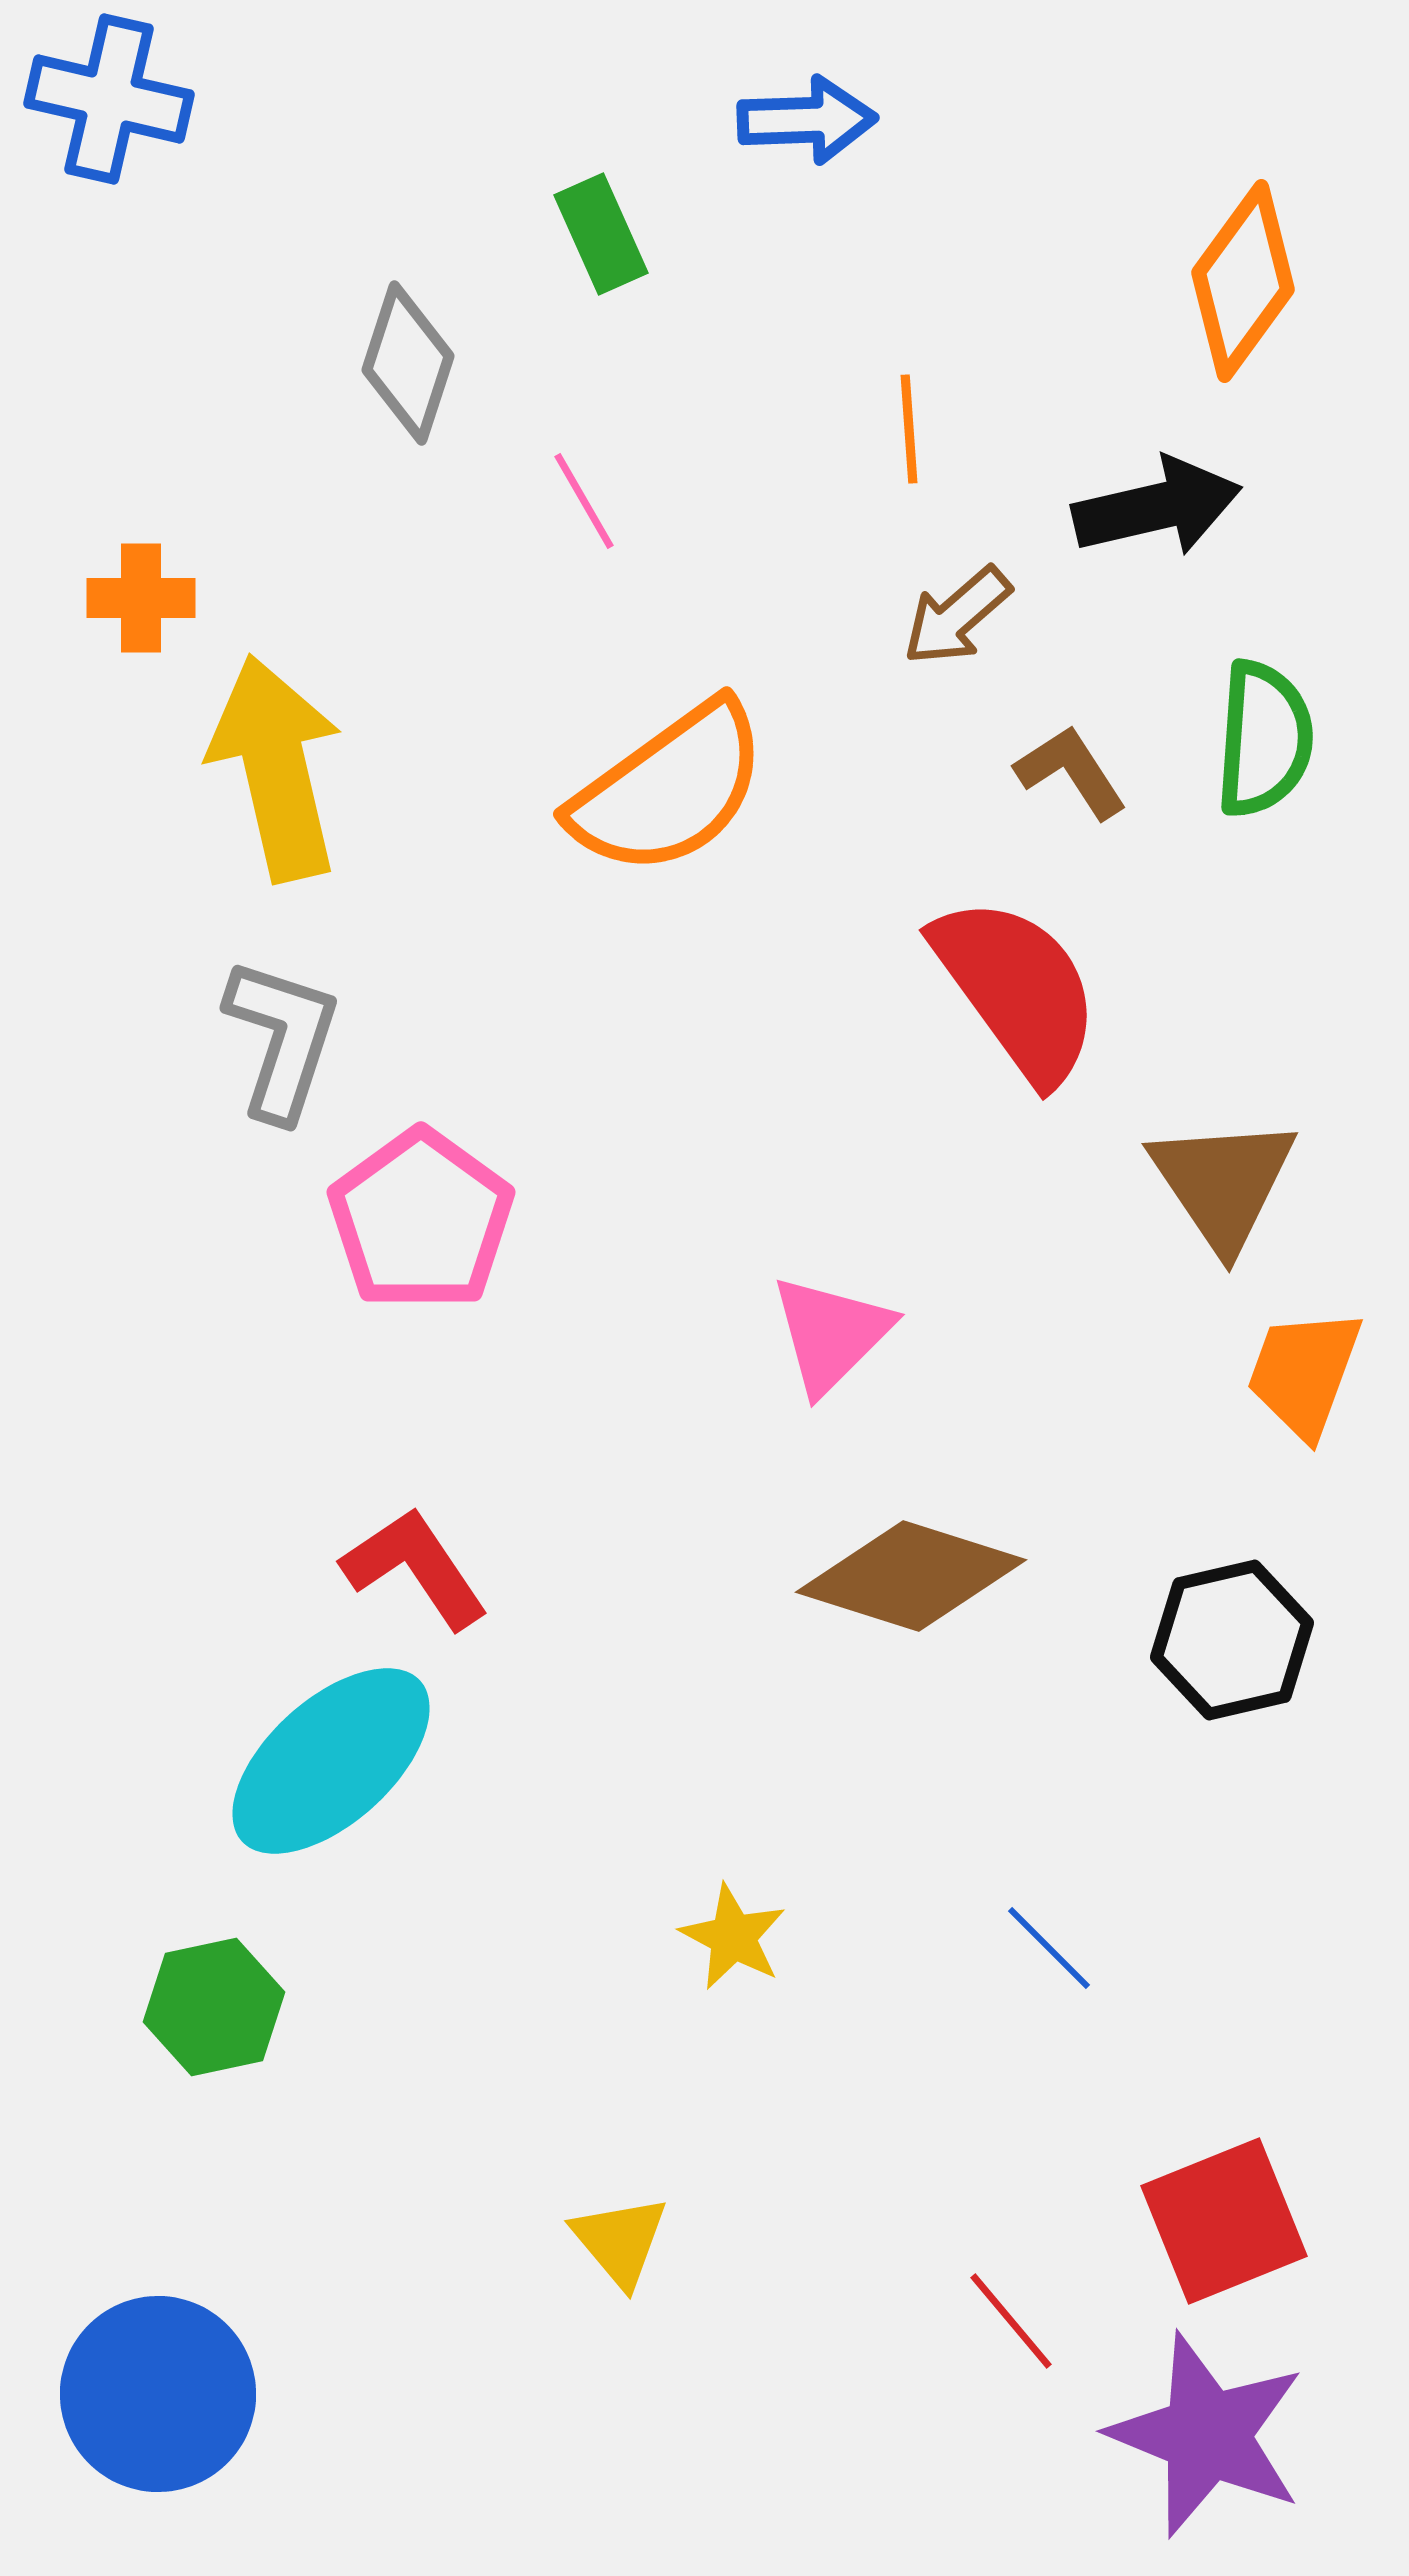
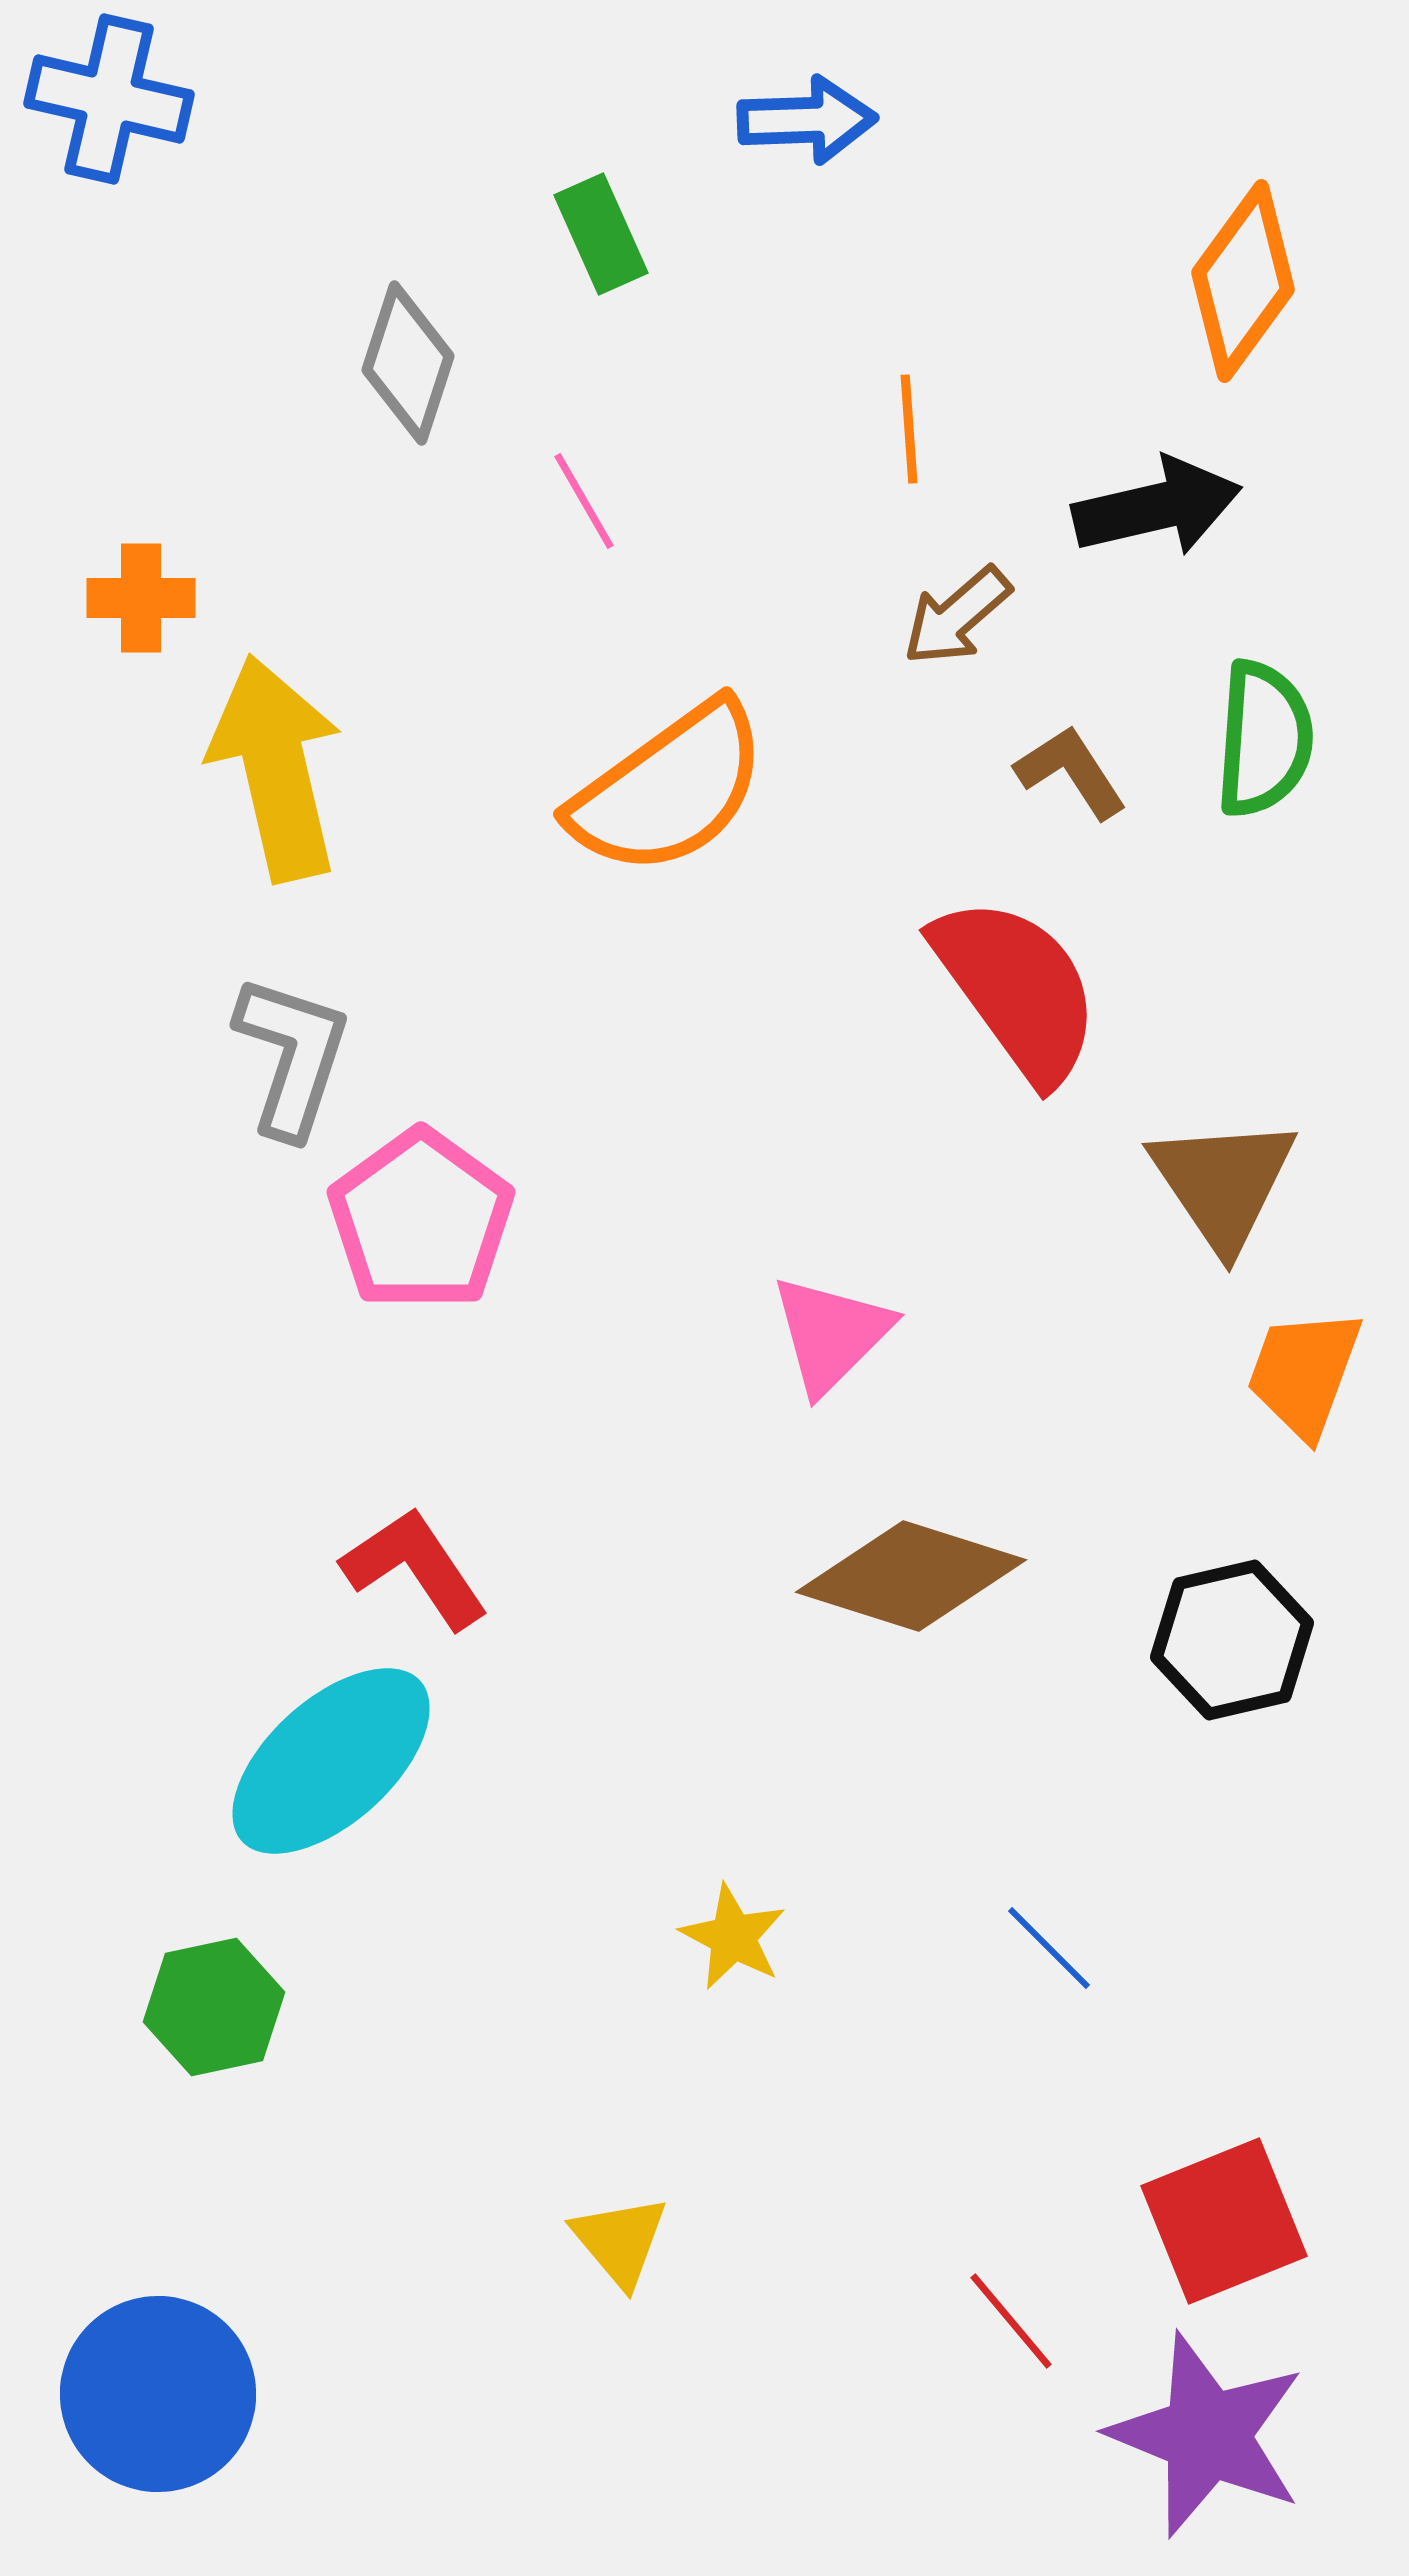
gray L-shape: moved 10 px right, 17 px down
